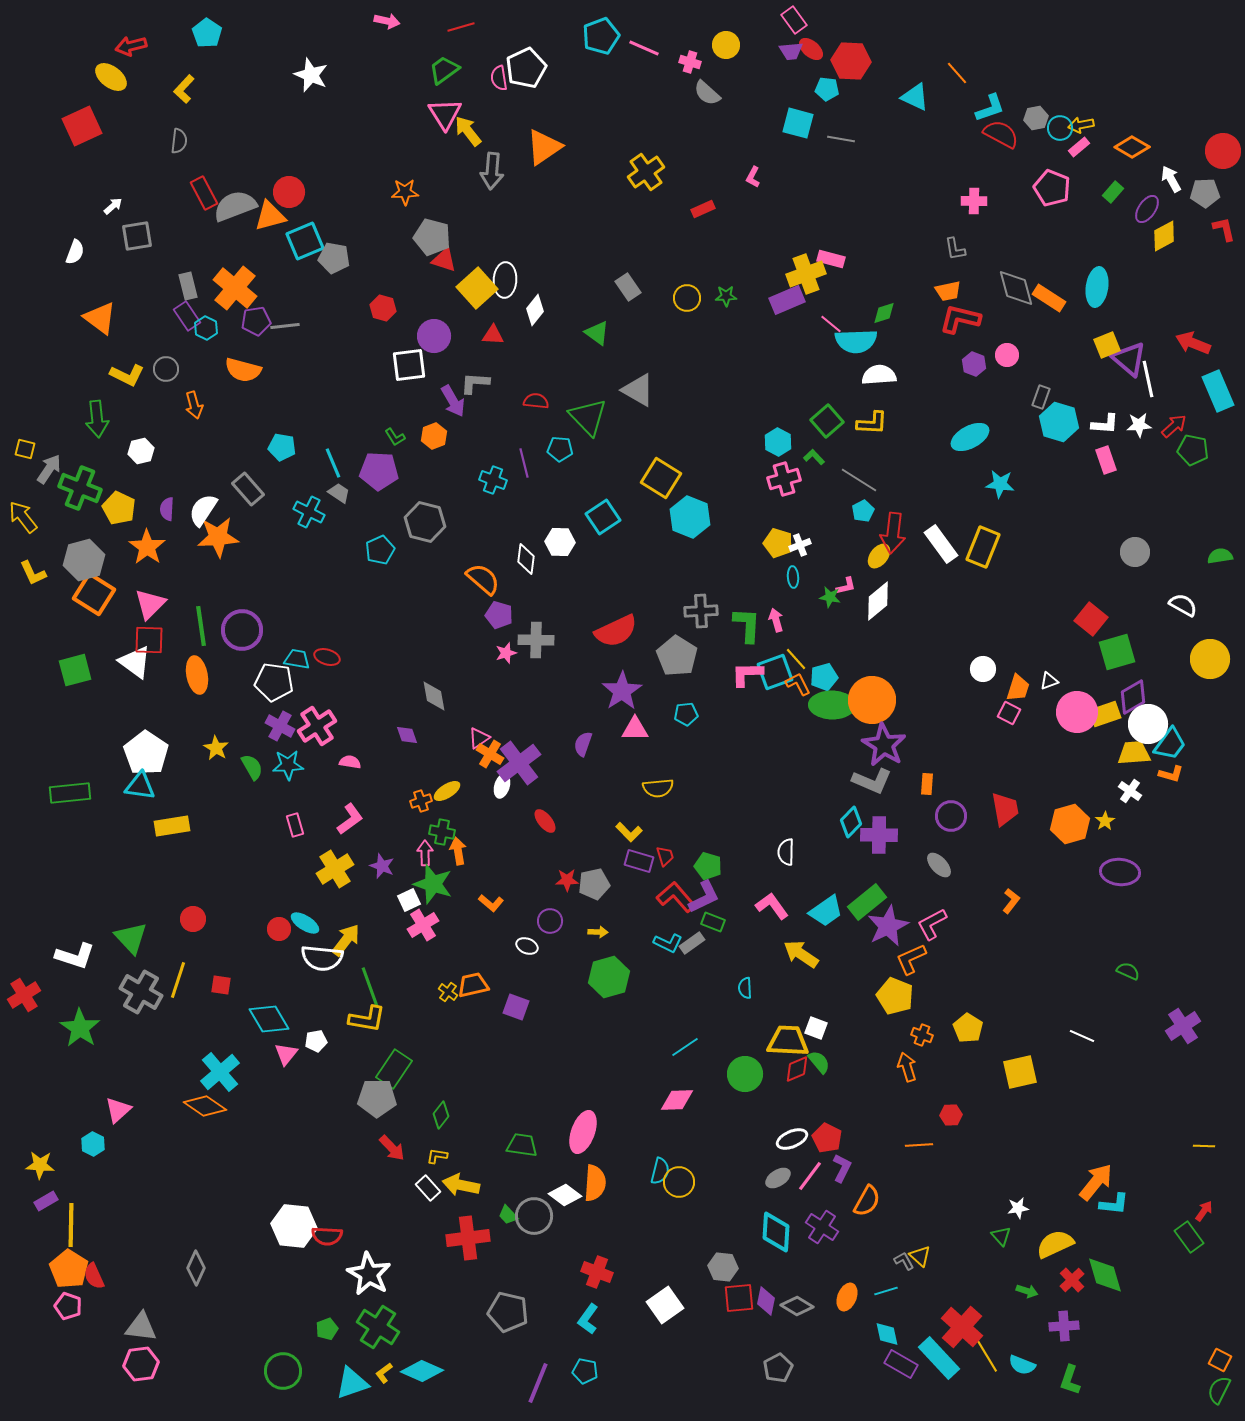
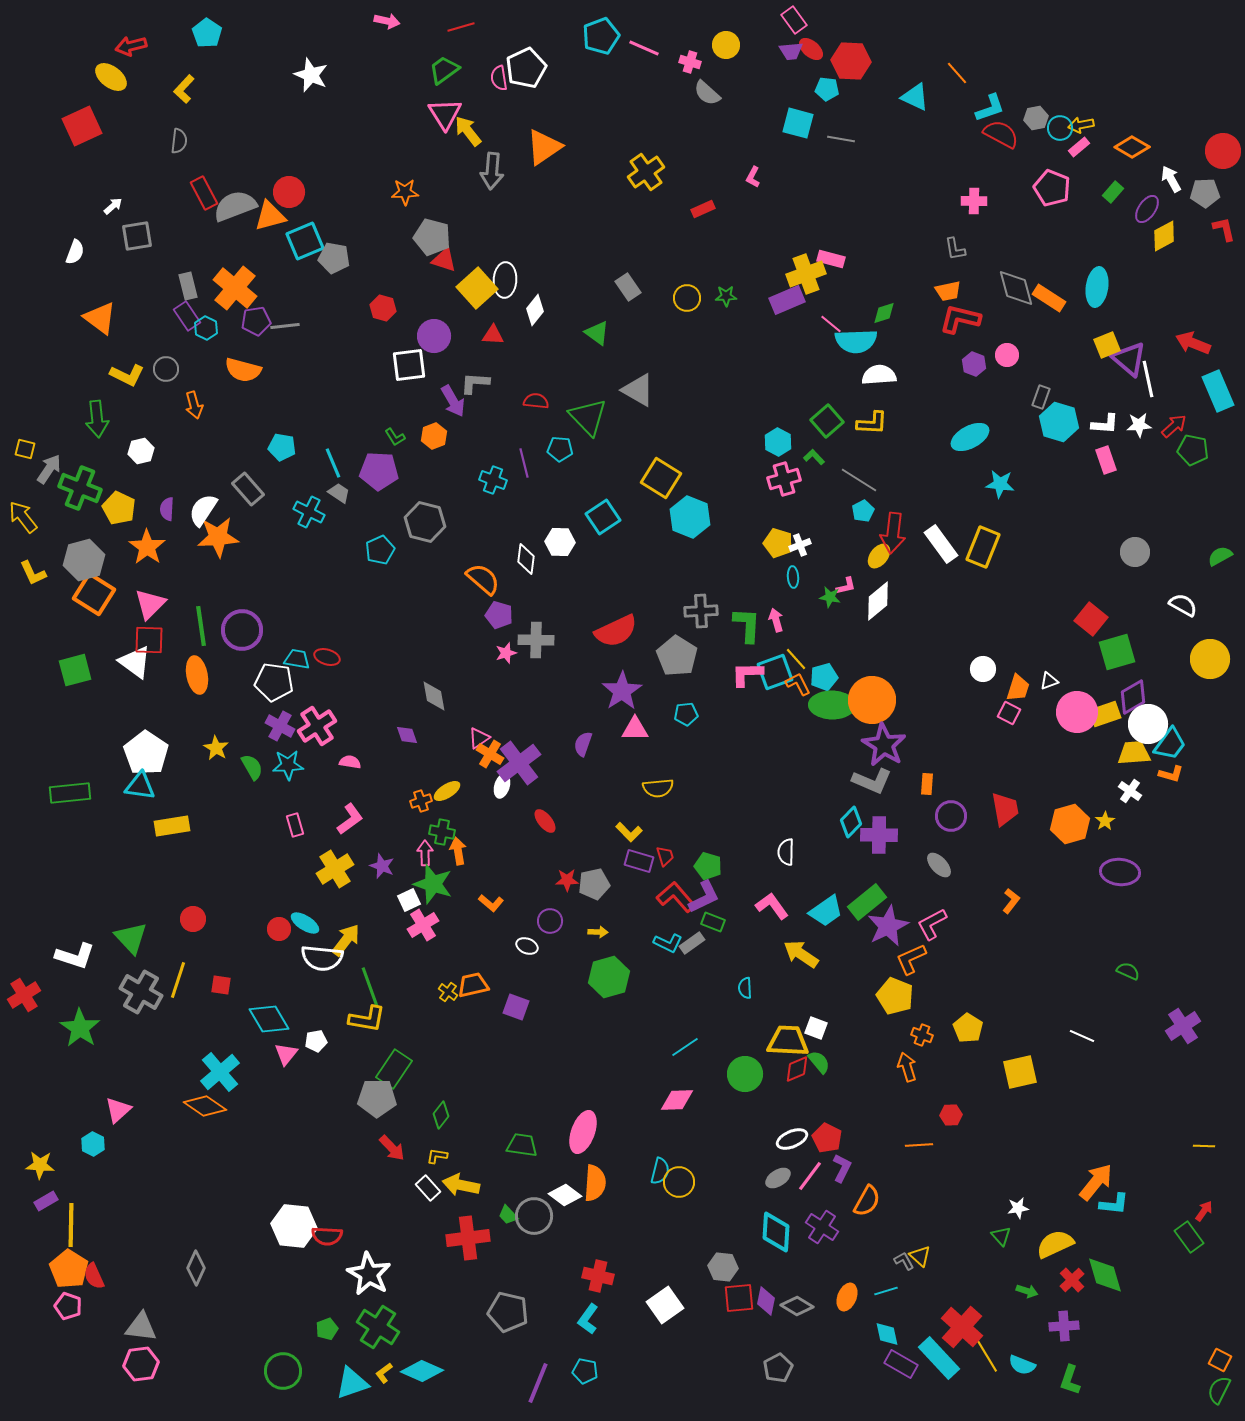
green semicircle at (1220, 556): rotated 20 degrees counterclockwise
red cross at (597, 1272): moved 1 px right, 4 px down; rotated 8 degrees counterclockwise
